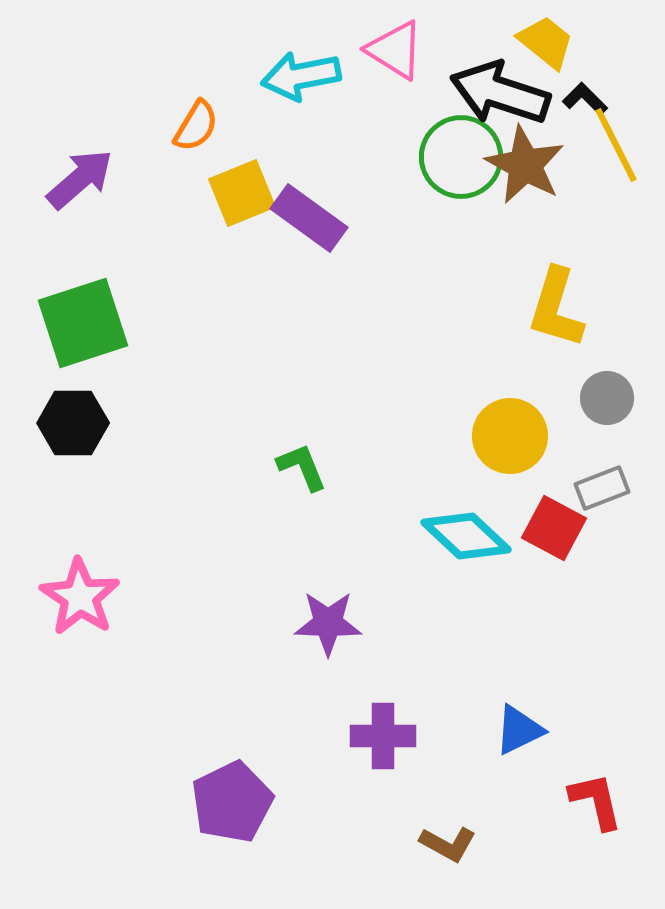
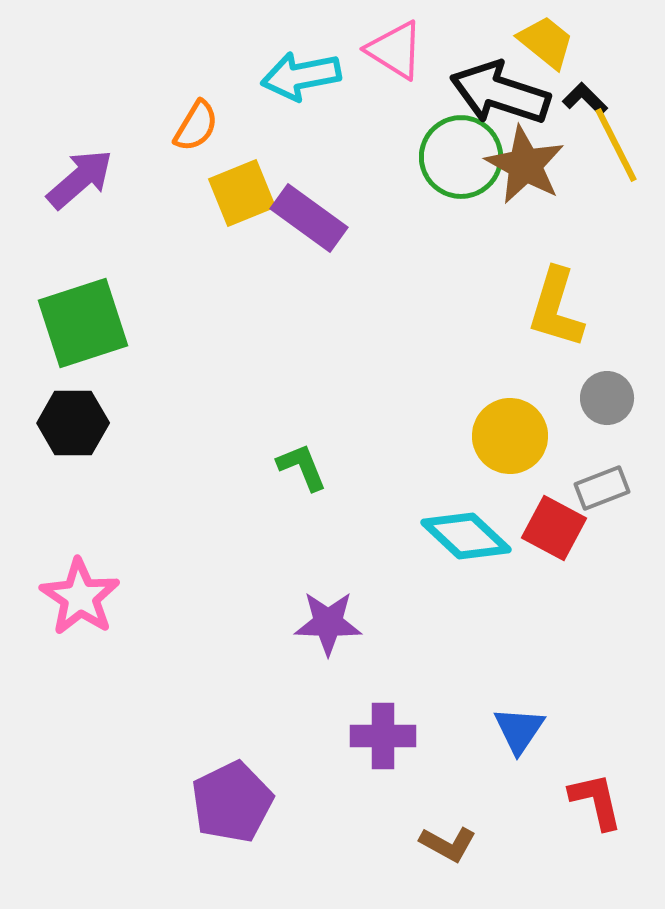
blue triangle: rotated 30 degrees counterclockwise
